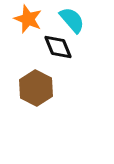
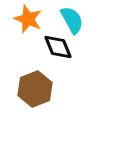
cyan semicircle: rotated 12 degrees clockwise
brown hexagon: moved 1 px left, 1 px down; rotated 12 degrees clockwise
